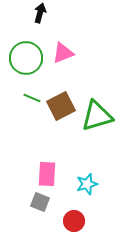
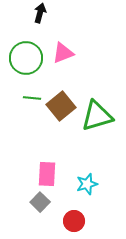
green line: rotated 18 degrees counterclockwise
brown square: rotated 12 degrees counterclockwise
gray square: rotated 24 degrees clockwise
